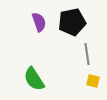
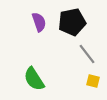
gray line: rotated 30 degrees counterclockwise
